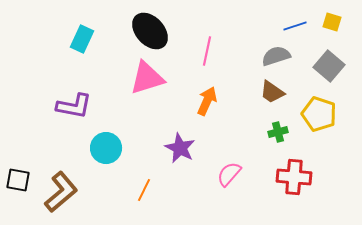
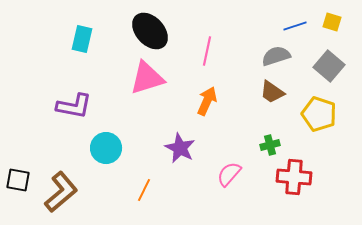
cyan rectangle: rotated 12 degrees counterclockwise
green cross: moved 8 px left, 13 px down
